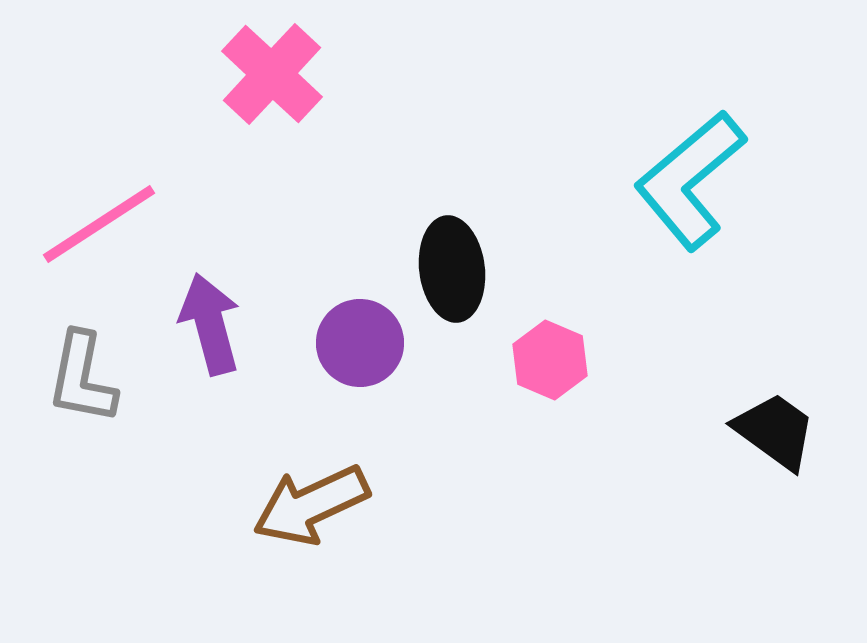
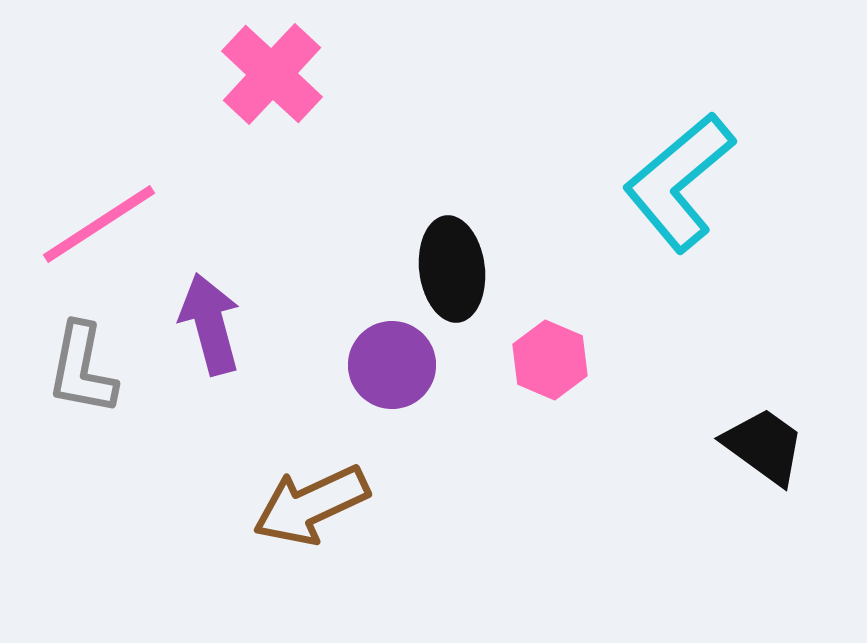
cyan L-shape: moved 11 px left, 2 px down
purple circle: moved 32 px right, 22 px down
gray L-shape: moved 9 px up
black trapezoid: moved 11 px left, 15 px down
